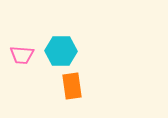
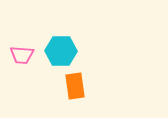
orange rectangle: moved 3 px right
